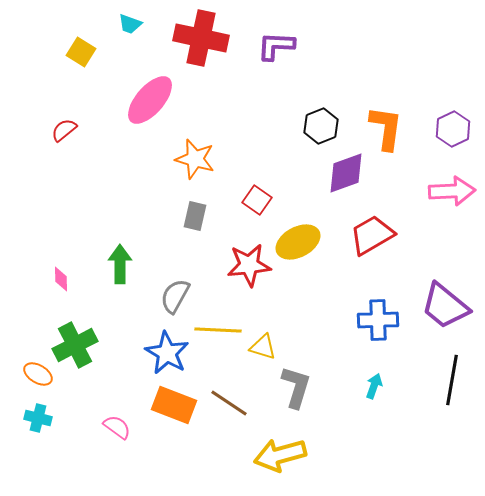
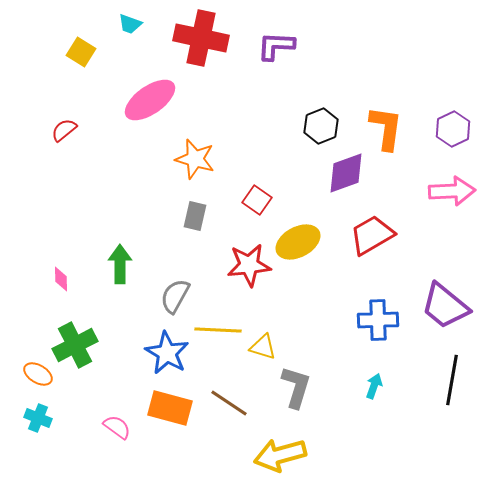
pink ellipse: rotated 14 degrees clockwise
orange rectangle: moved 4 px left, 3 px down; rotated 6 degrees counterclockwise
cyan cross: rotated 8 degrees clockwise
